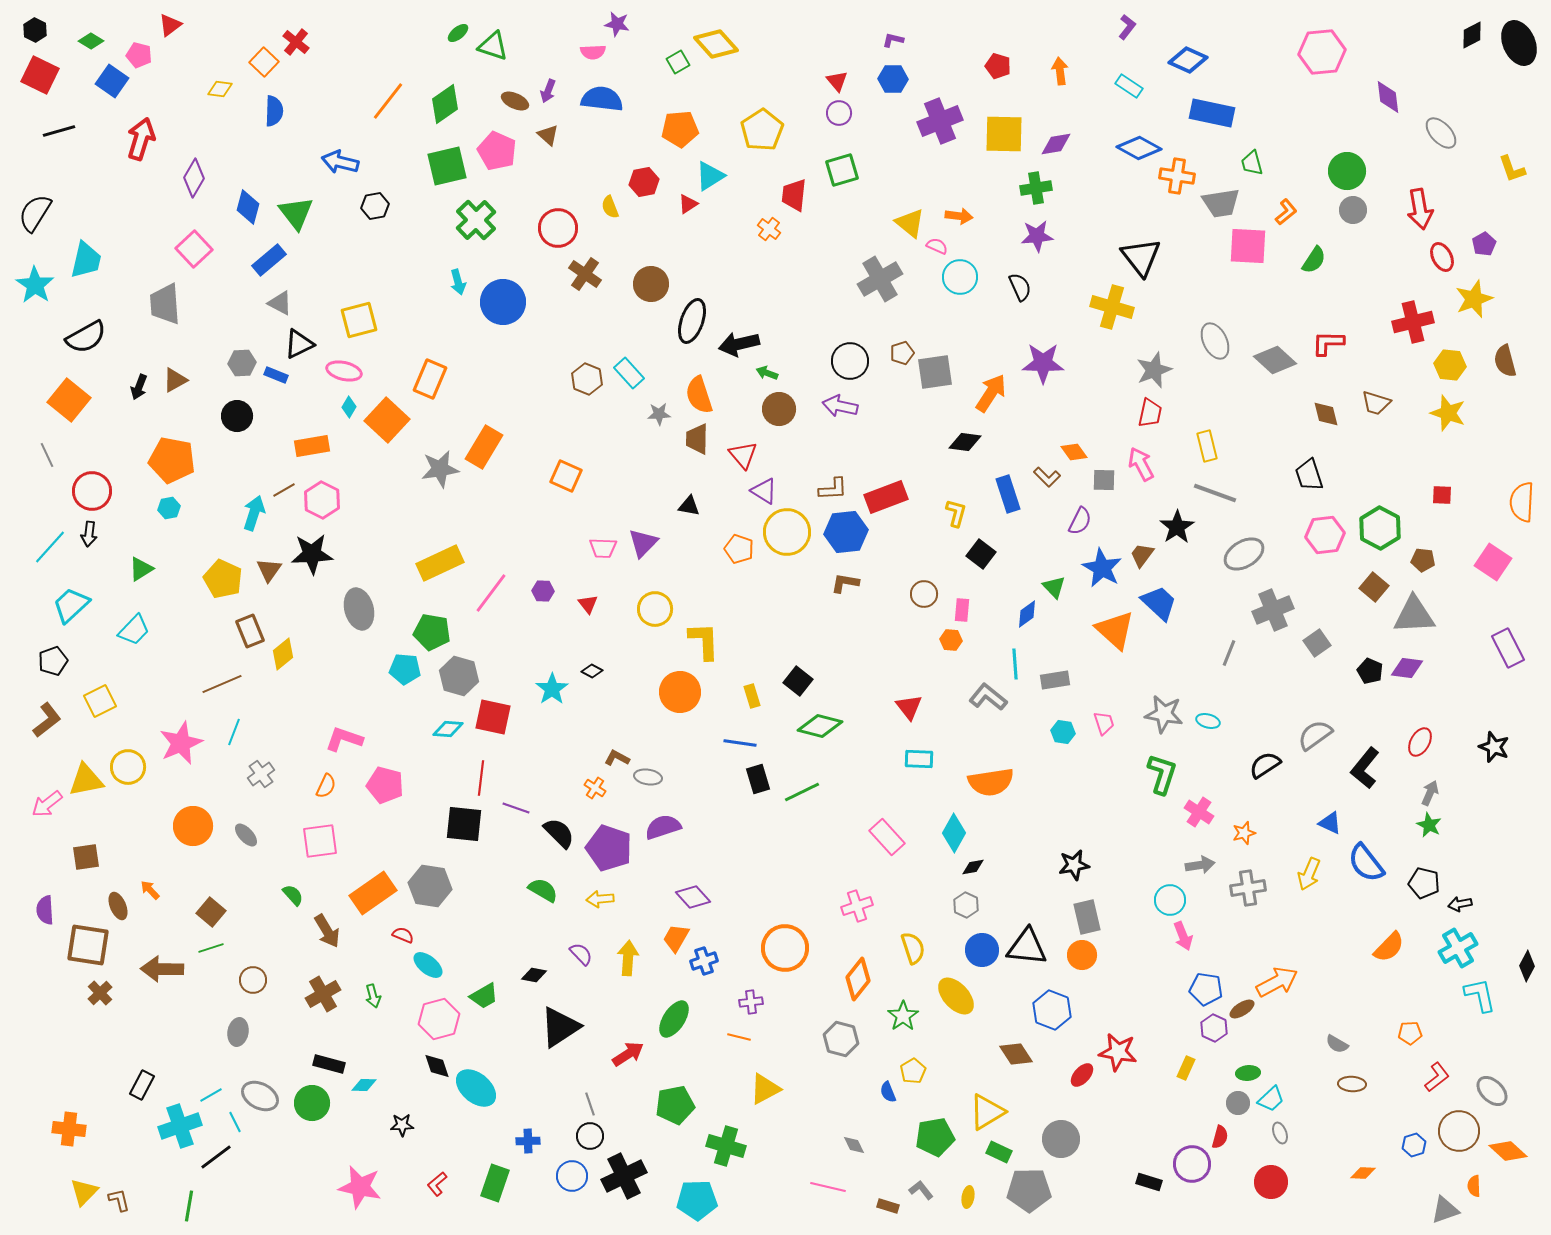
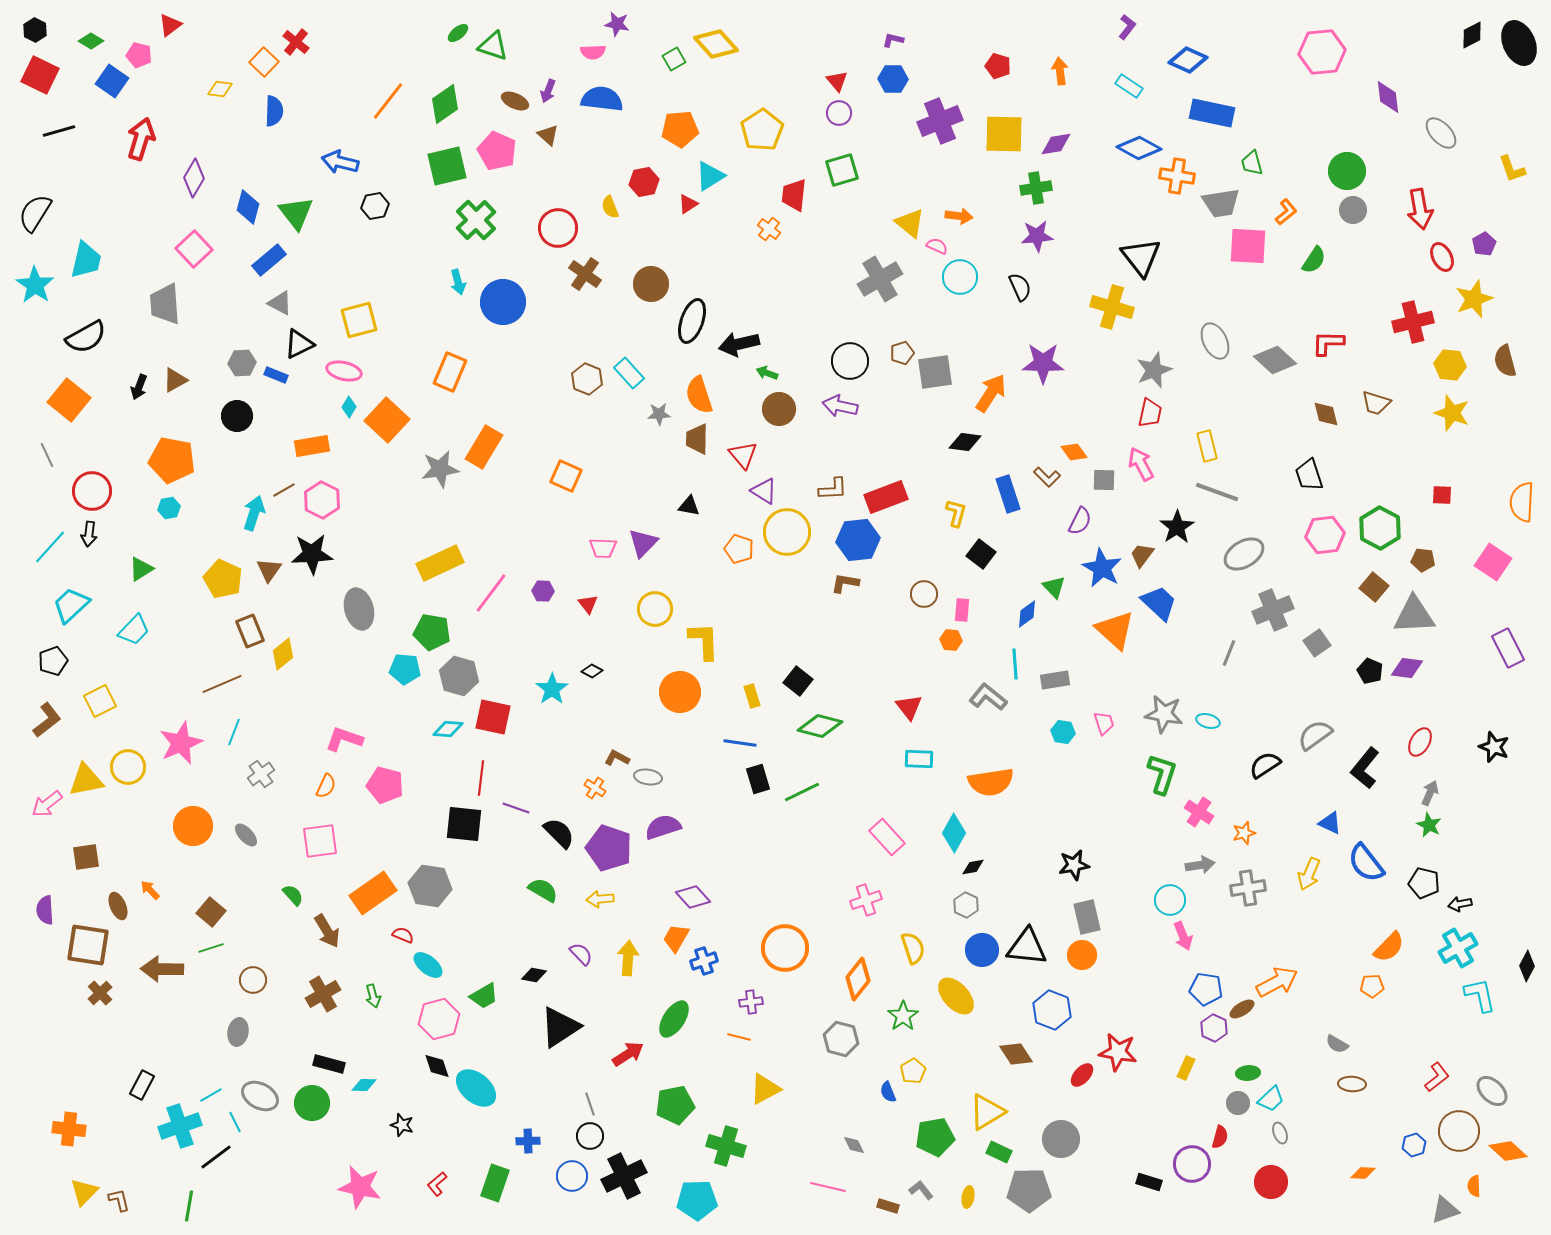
green square at (678, 62): moved 4 px left, 3 px up
orange rectangle at (430, 379): moved 20 px right, 7 px up
yellow star at (1448, 413): moved 4 px right
gray line at (1215, 493): moved 2 px right, 1 px up
blue hexagon at (846, 532): moved 12 px right, 8 px down
pink cross at (857, 906): moved 9 px right, 6 px up
orange pentagon at (1410, 1033): moved 38 px left, 47 px up
black star at (402, 1125): rotated 20 degrees clockwise
